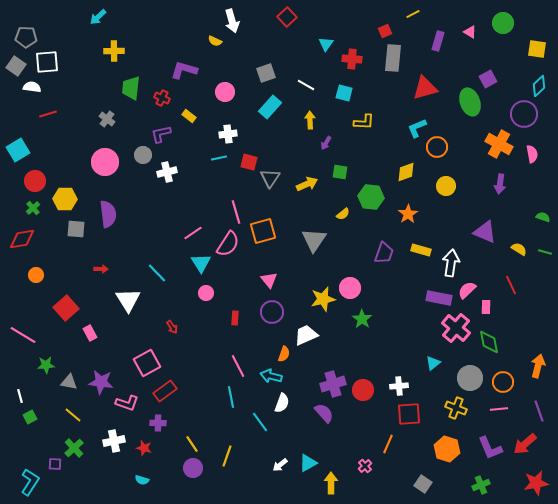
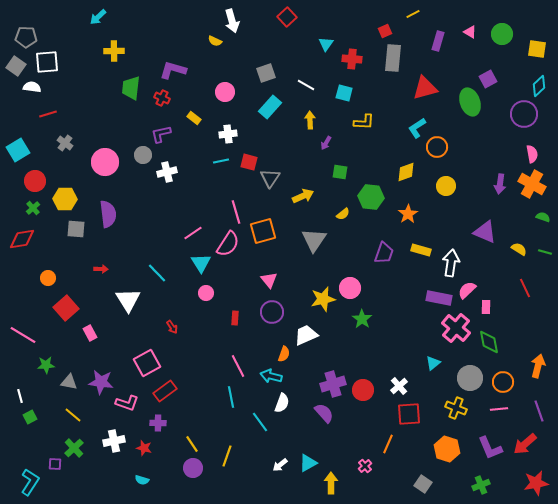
green circle at (503, 23): moved 1 px left, 11 px down
purple L-shape at (184, 70): moved 11 px left
yellow rectangle at (189, 116): moved 5 px right, 2 px down
gray cross at (107, 119): moved 42 px left, 24 px down
cyan L-shape at (417, 128): rotated 10 degrees counterclockwise
orange cross at (499, 144): moved 33 px right, 40 px down
cyan line at (219, 158): moved 2 px right, 3 px down
yellow arrow at (307, 184): moved 4 px left, 12 px down
orange circle at (36, 275): moved 12 px right, 3 px down
red line at (511, 285): moved 14 px right, 3 px down
white cross at (399, 386): rotated 36 degrees counterclockwise
